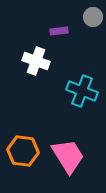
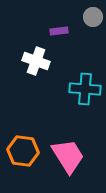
cyan cross: moved 3 px right, 2 px up; rotated 16 degrees counterclockwise
